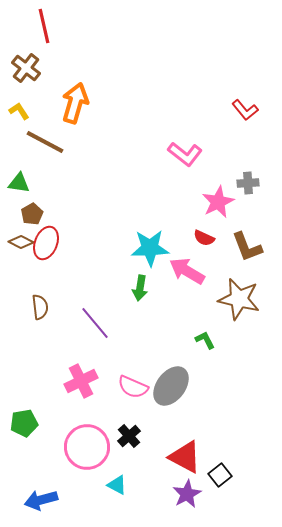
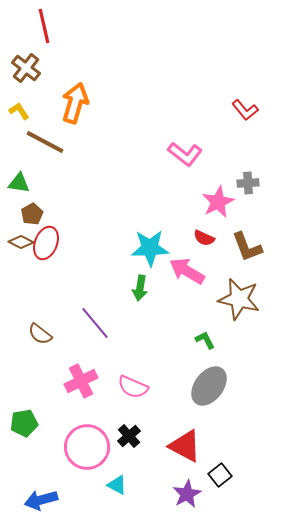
brown semicircle: moved 27 px down; rotated 135 degrees clockwise
gray ellipse: moved 38 px right
red triangle: moved 11 px up
